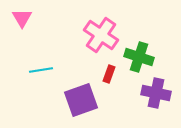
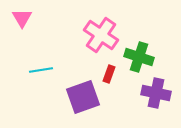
purple square: moved 2 px right, 3 px up
